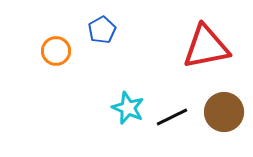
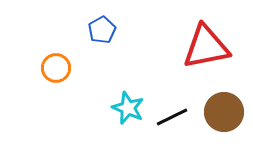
orange circle: moved 17 px down
